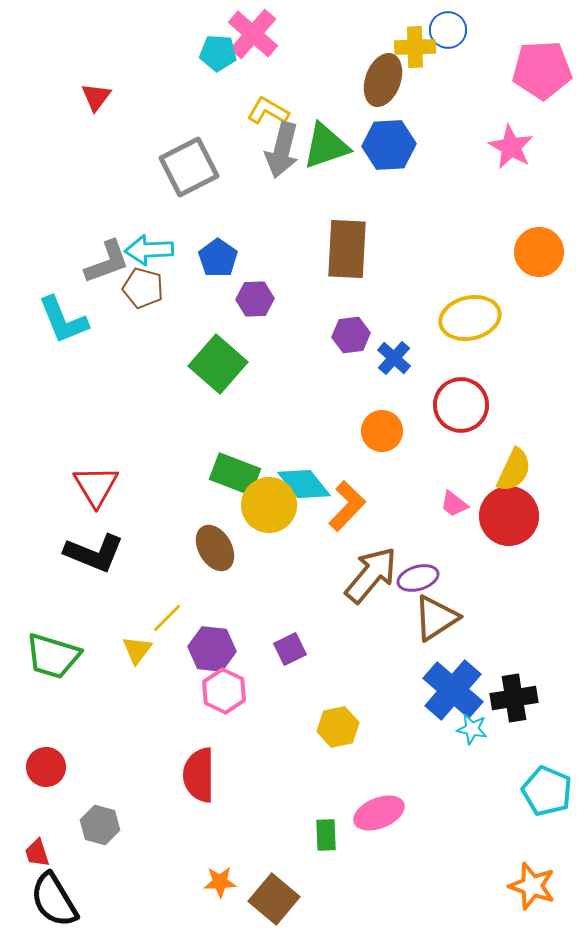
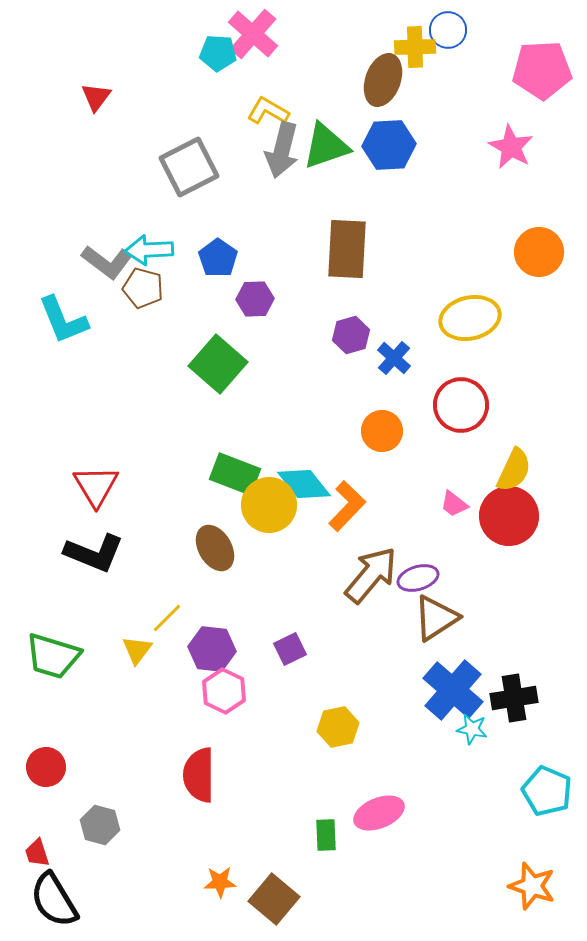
gray L-shape at (107, 262): rotated 57 degrees clockwise
purple hexagon at (351, 335): rotated 9 degrees counterclockwise
